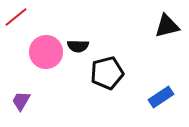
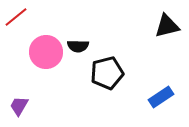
purple trapezoid: moved 2 px left, 5 px down
